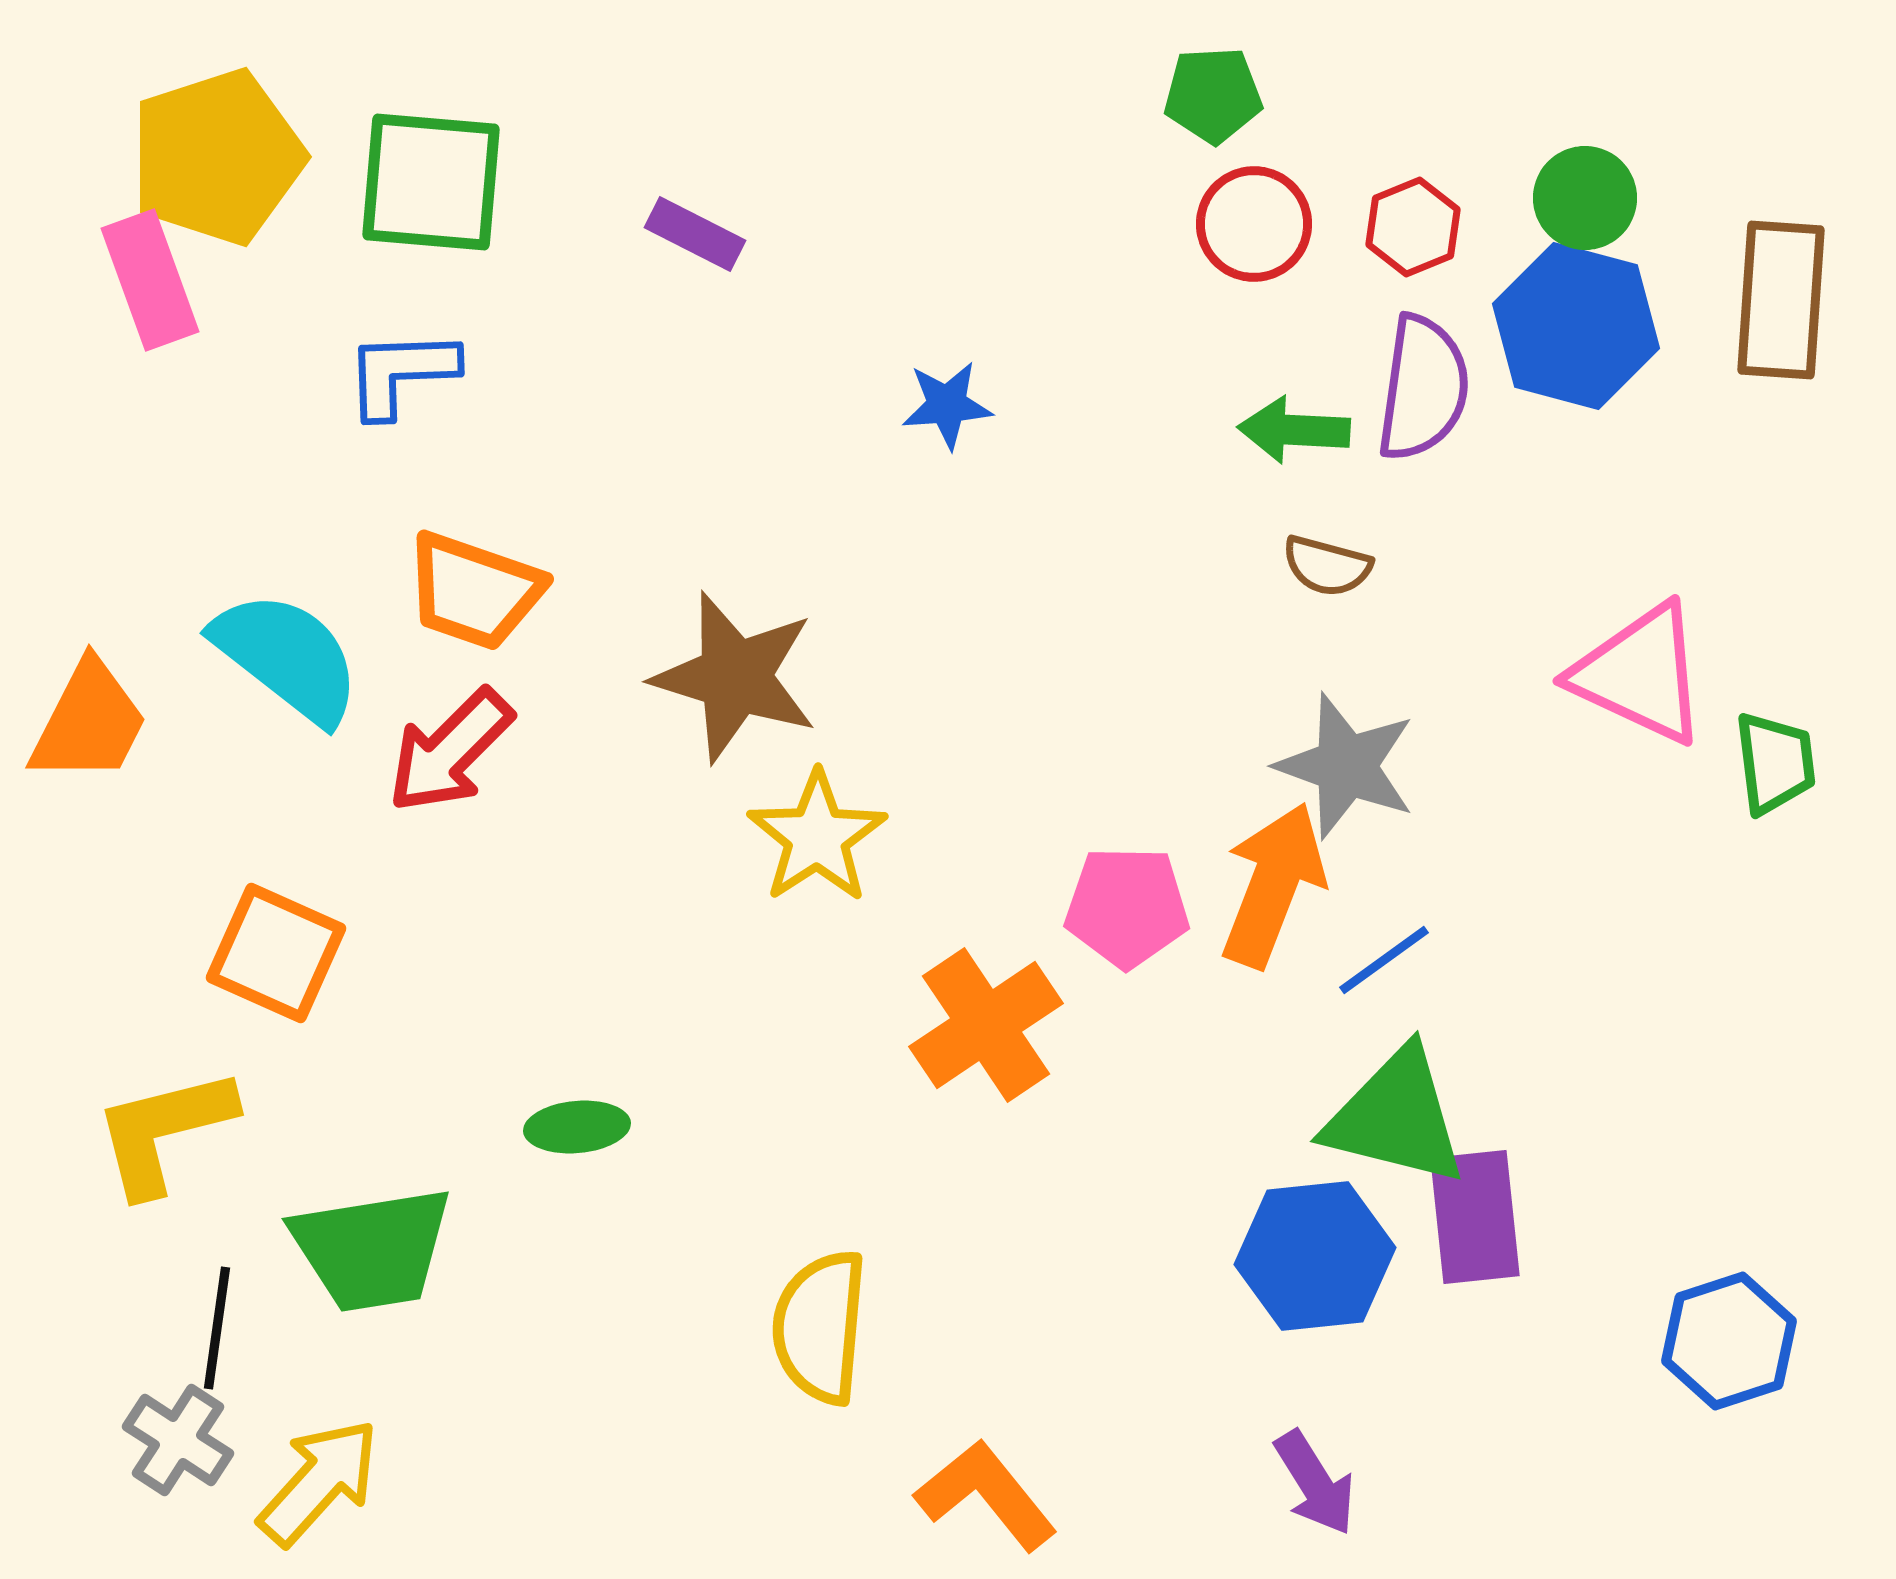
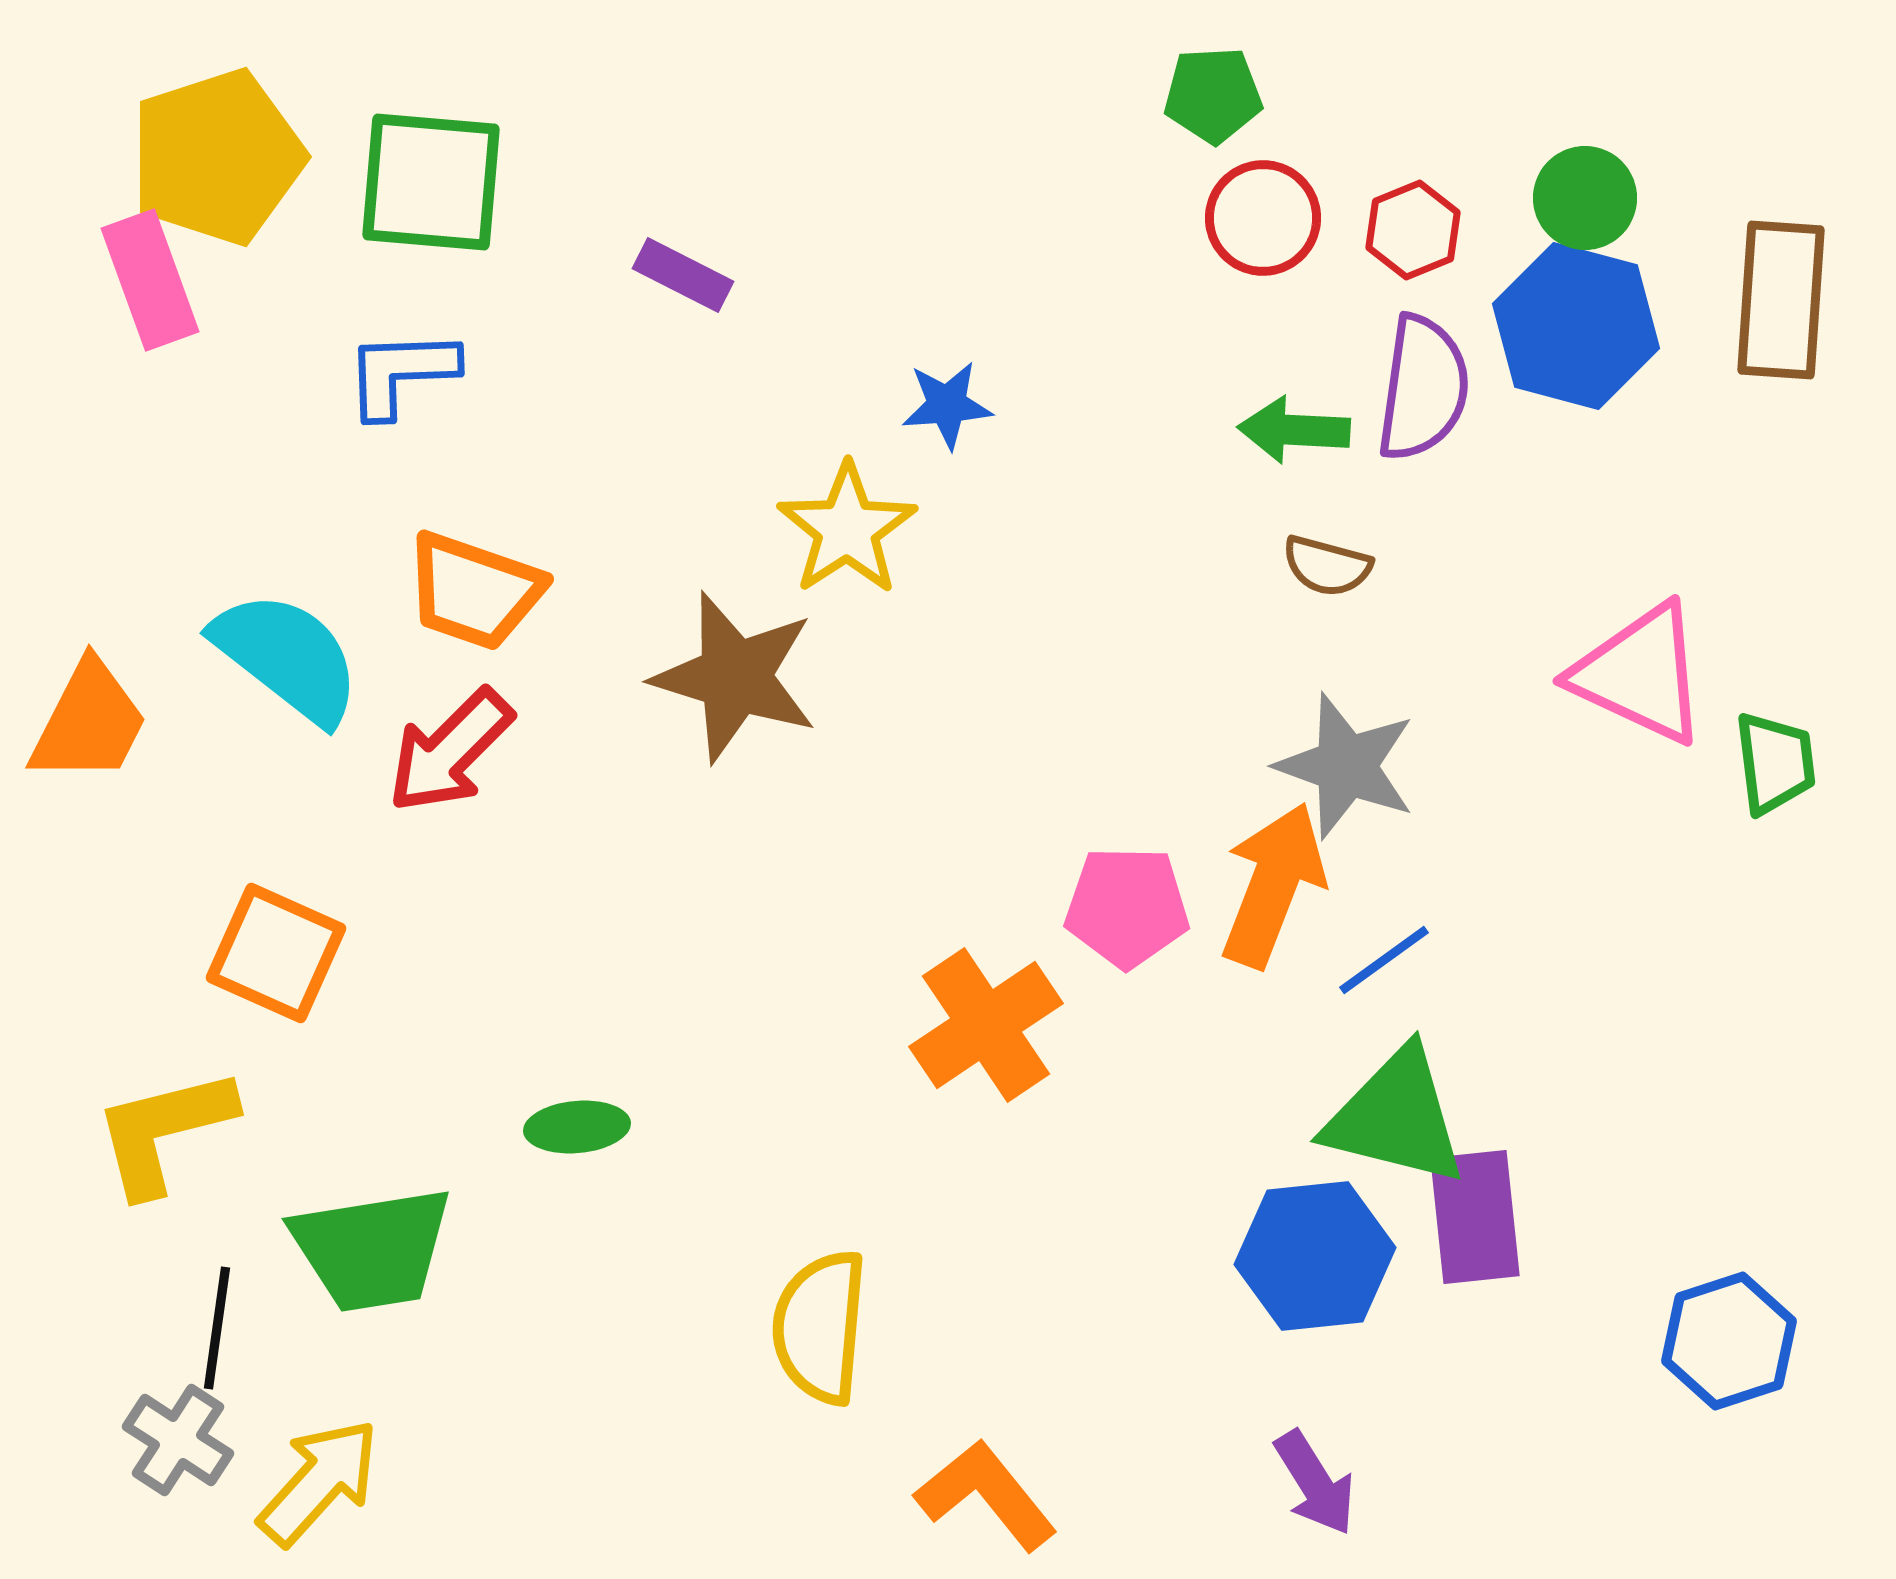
red circle at (1254, 224): moved 9 px right, 6 px up
red hexagon at (1413, 227): moved 3 px down
purple rectangle at (695, 234): moved 12 px left, 41 px down
yellow star at (817, 837): moved 30 px right, 308 px up
